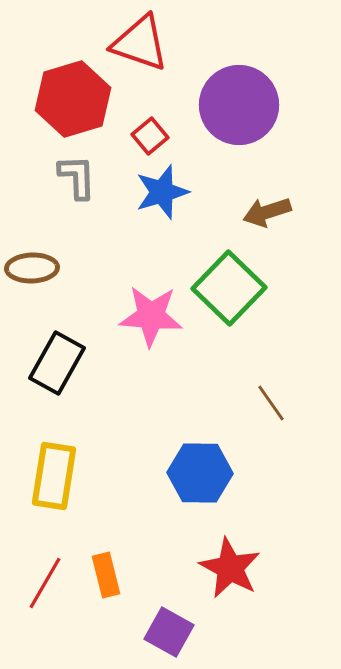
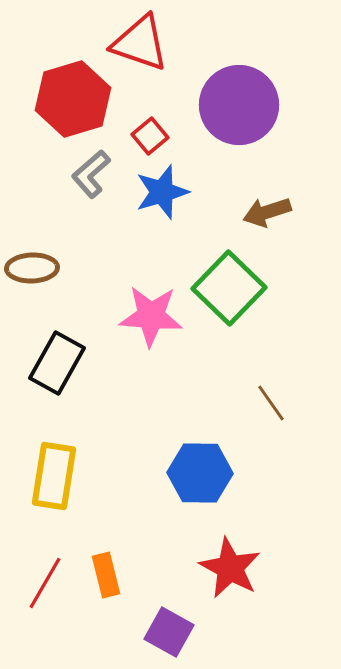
gray L-shape: moved 14 px right, 3 px up; rotated 129 degrees counterclockwise
